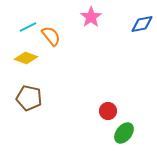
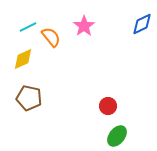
pink star: moved 7 px left, 9 px down
blue diamond: rotated 15 degrees counterclockwise
orange semicircle: moved 1 px down
yellow diamond: moved 3 px left, 1 px down; rotated 45 degrees counterclockwise
red circle: moved 5 px up
green ellipse: moved 7 px left, 3 px down
